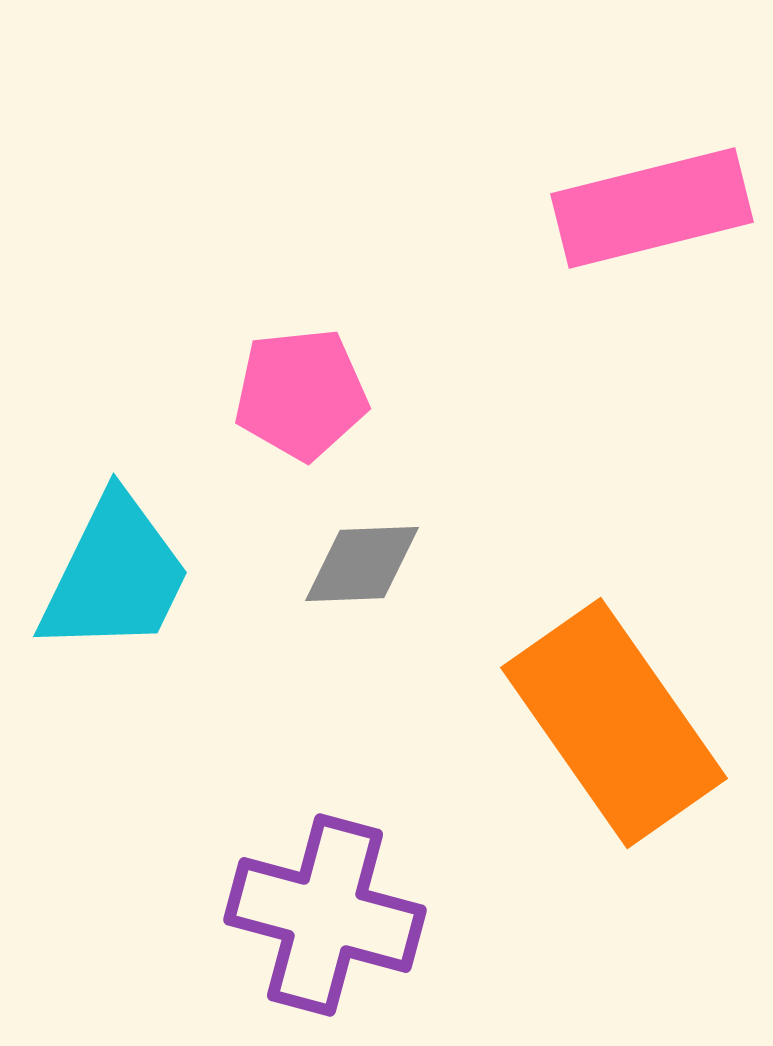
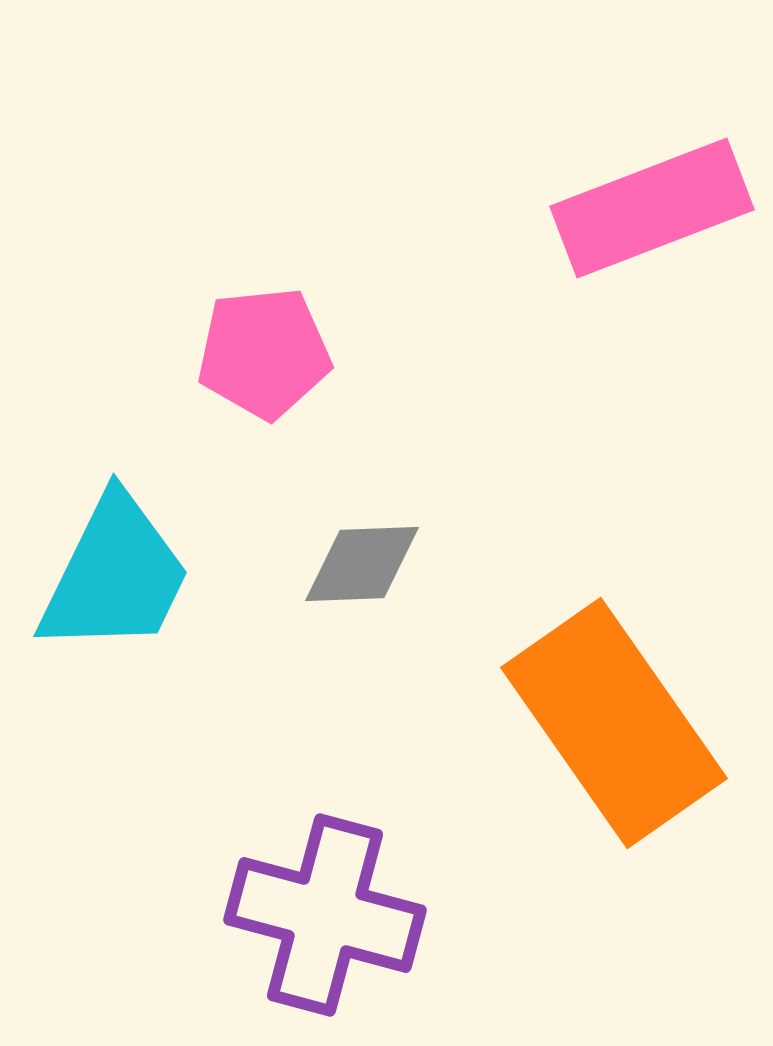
pink rectangle: rotated 7 degrees counterclockwise
pink pentagon: moved 37 px left, 41 px up
